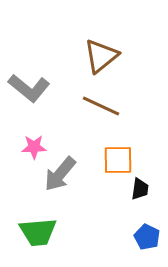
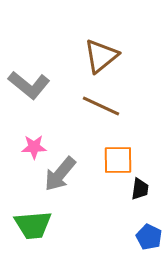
gray L-shape: moved 3 px up
green trapezoid: moved 5 px left, 7 px up
blue pentagon: moved 2 px right
